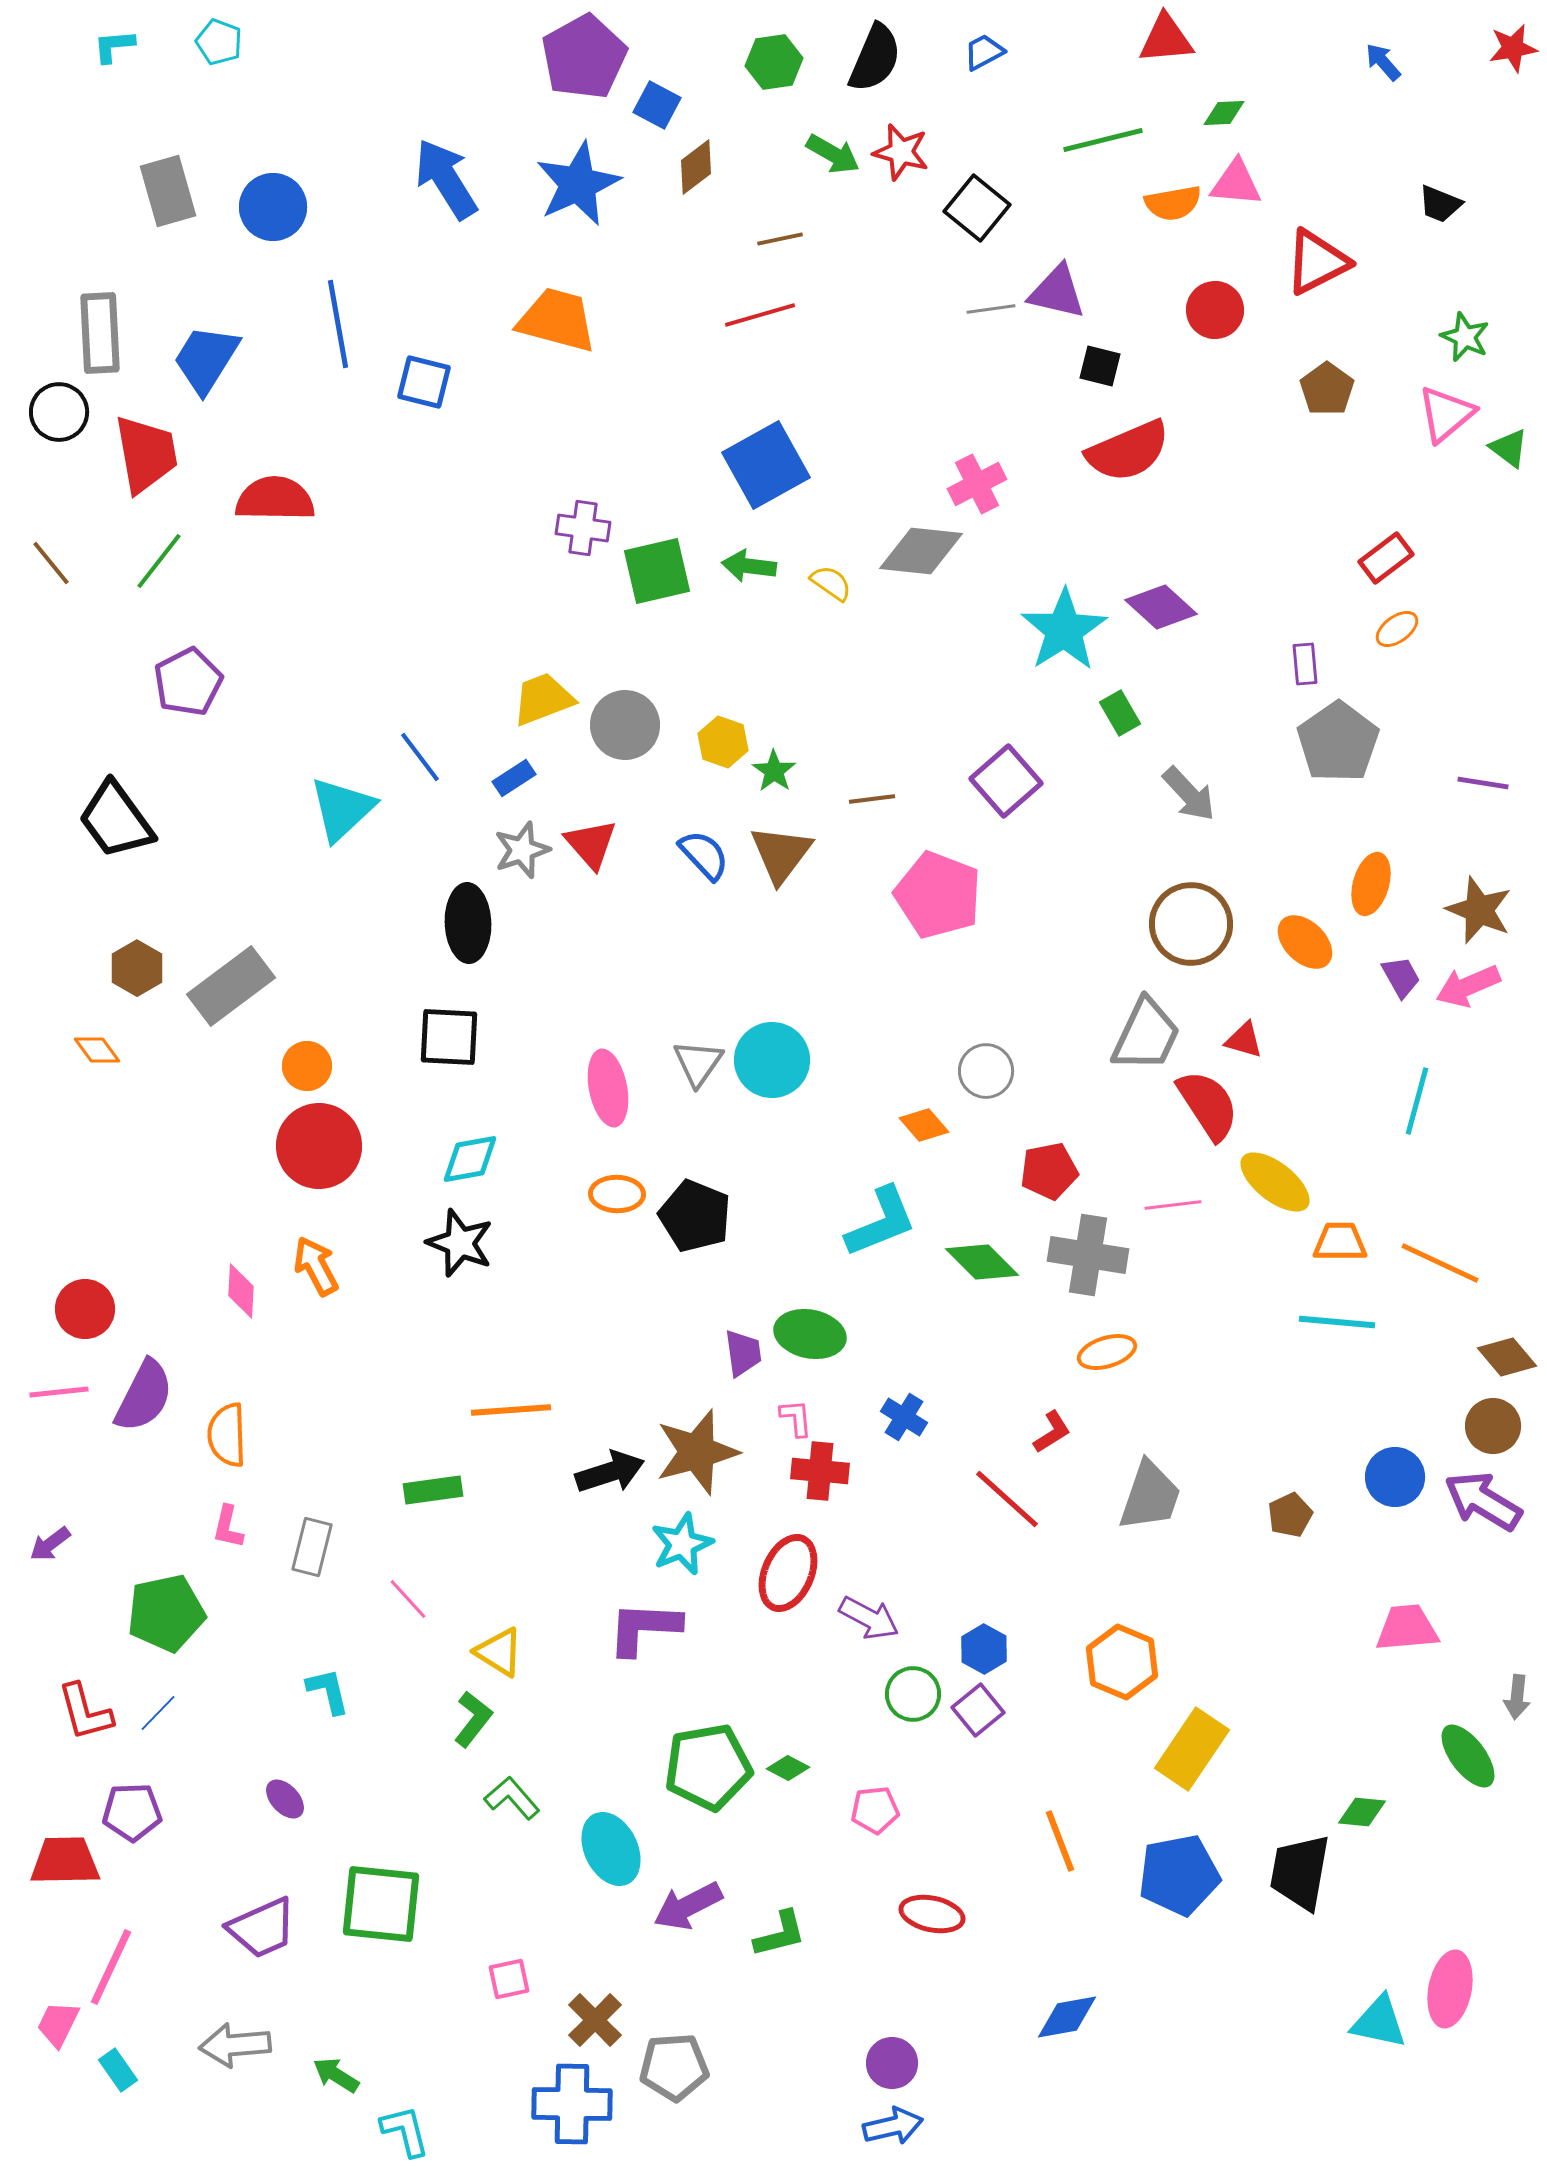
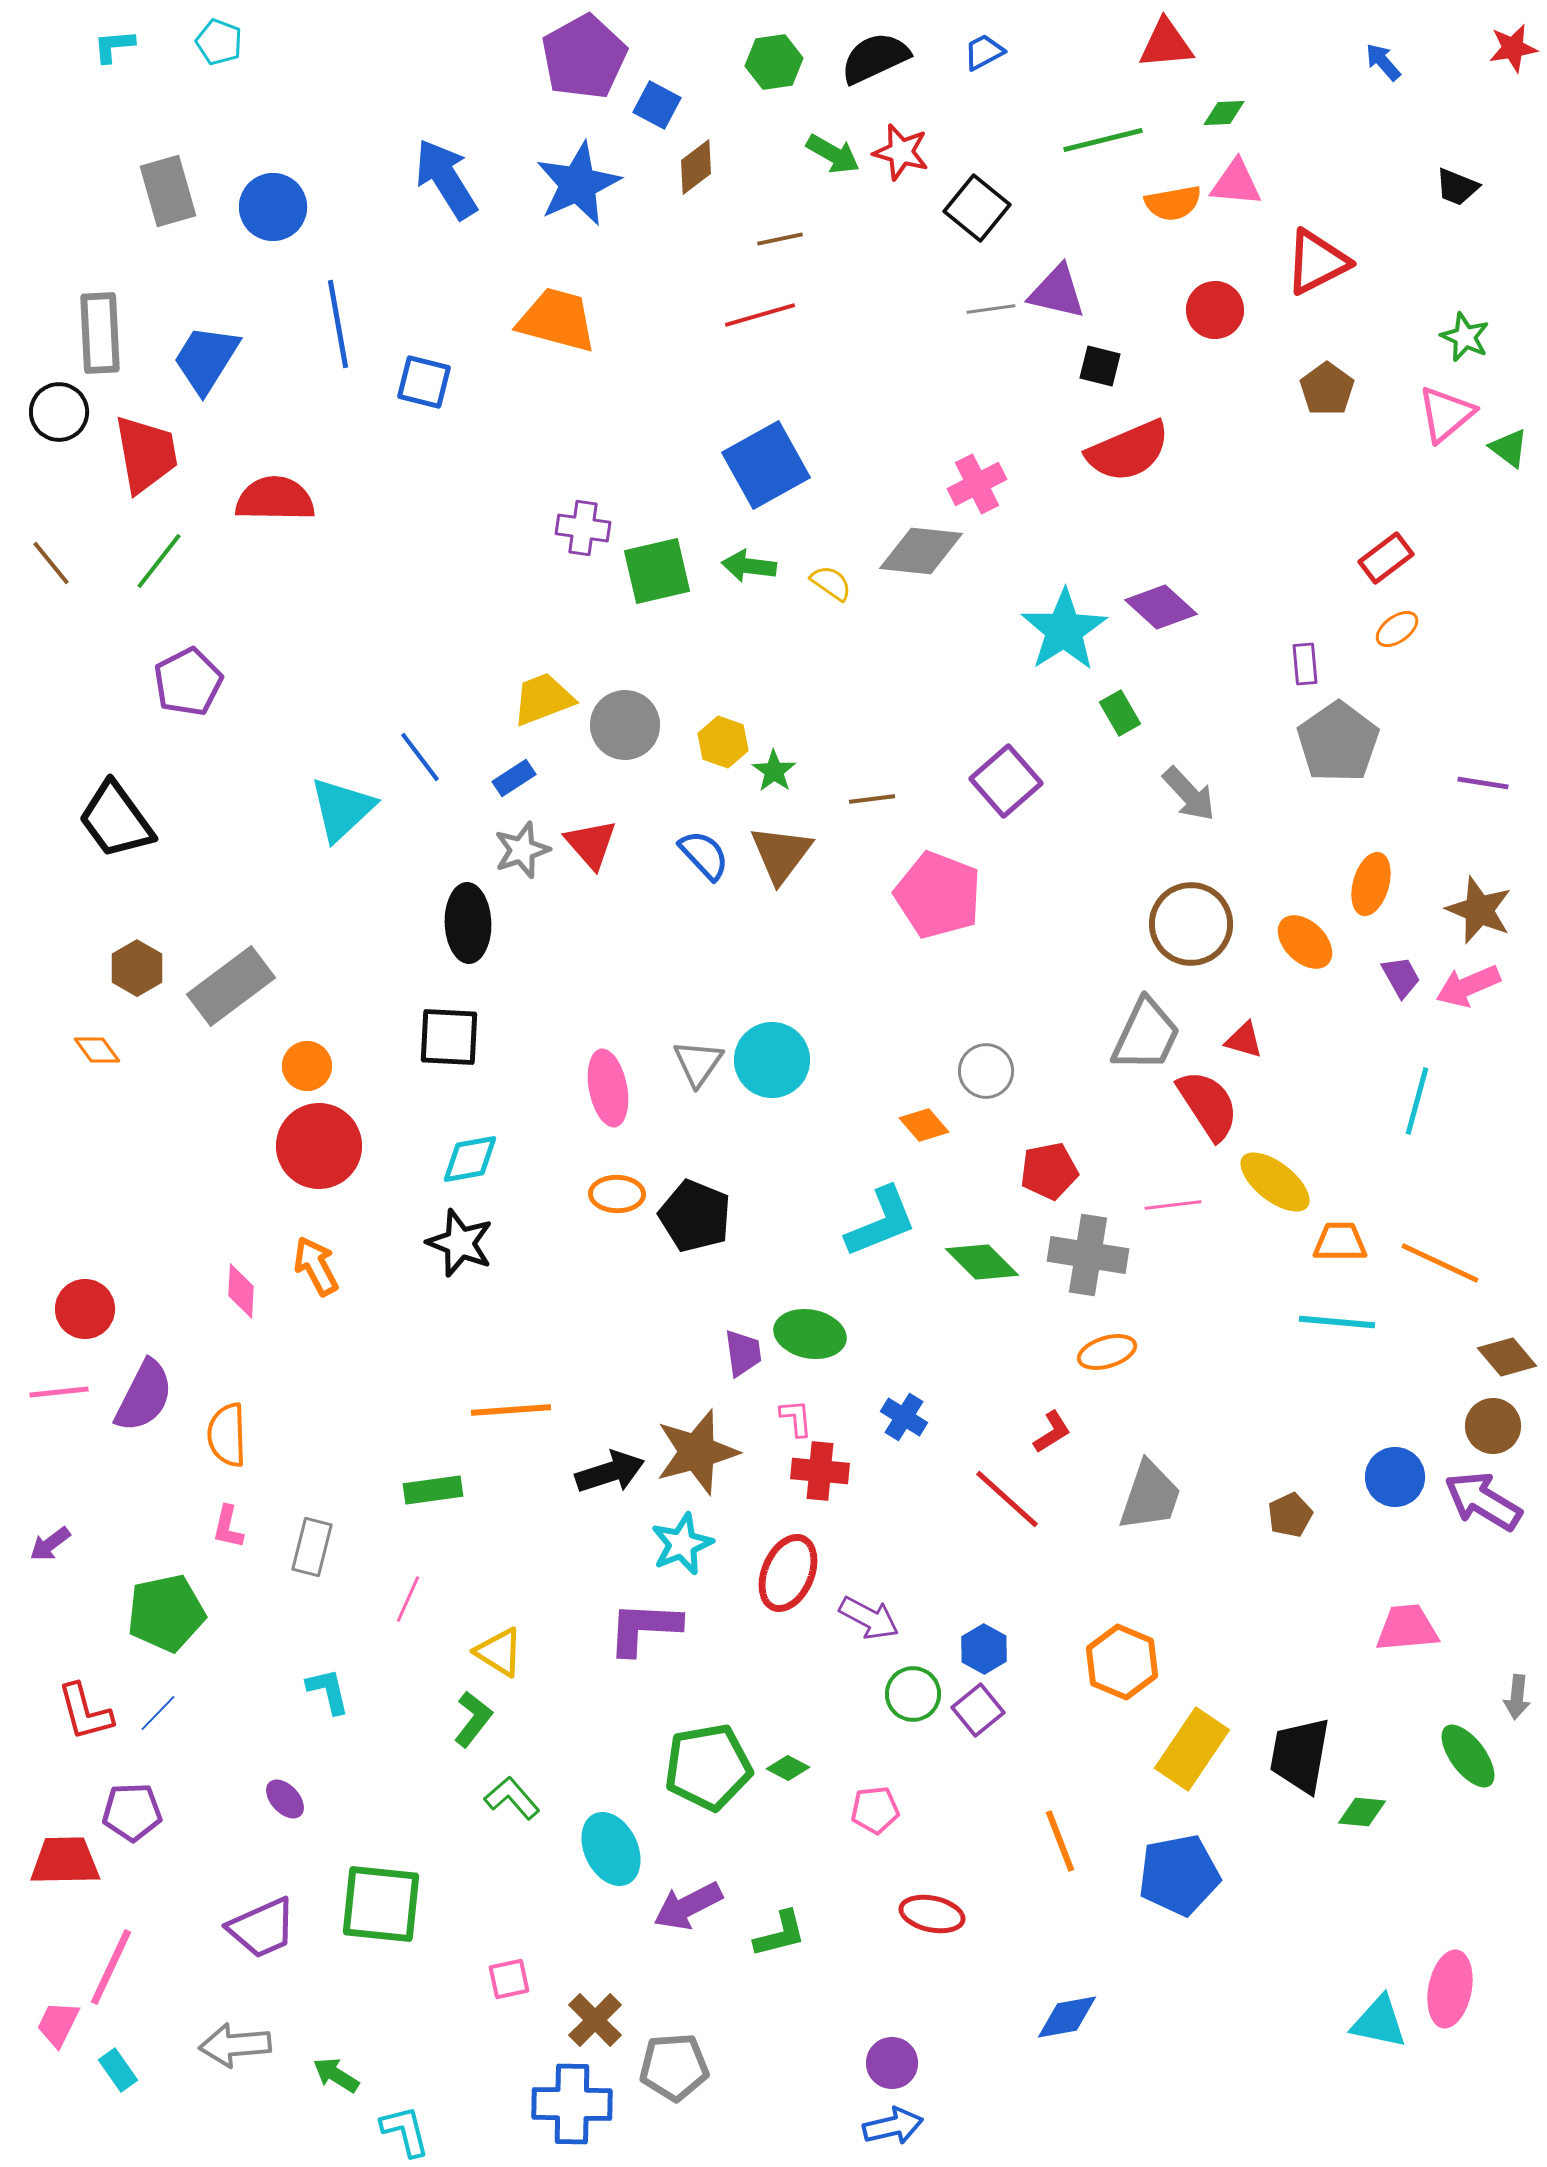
red triangle at (1166, 39): moved 5 px down
black semicircle at (875, 58): rotated 138 degrees counterclockwise
black trapezoid at (1440, 204): moved 17 px right, 17 px up
pink line at (408, 1599): rotated 66 degrees clockwise
black trapezoid at (1300, 1872): moved 117 px up
